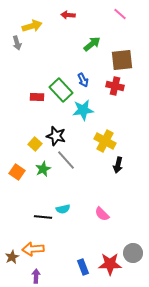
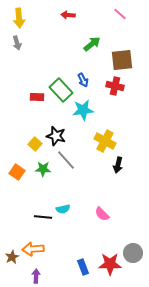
yellow arrow: moved 13 px left, 8 px up; rotated 102 degrees clockwise
green star: rotated 28 degrees clockwise
